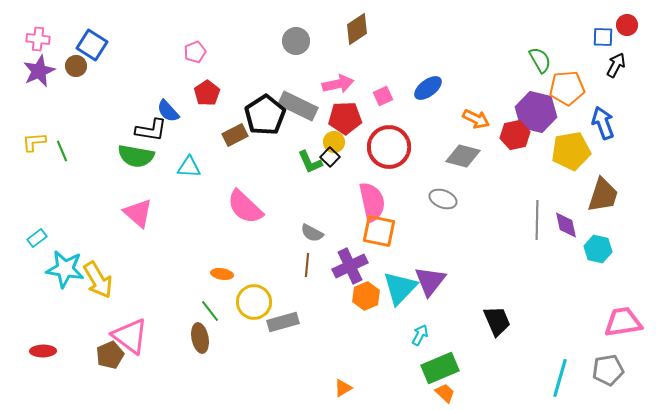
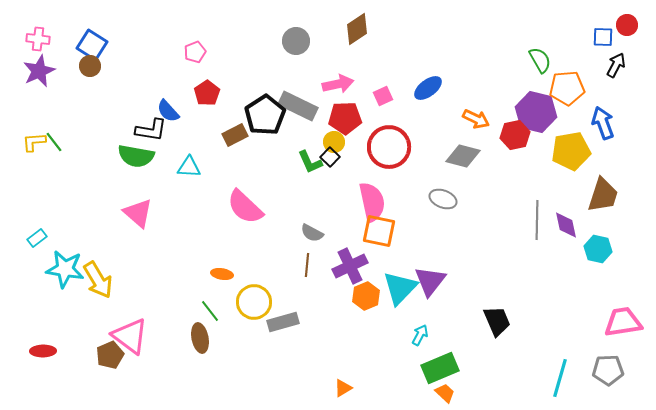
brown circle at (76, 66): moved 14 px right
green line at (62, 151): moved 8 px left, 9 px up; rotated 15 degrees counterclockwise
gray pentagon at (608, 370): rotated 8 degrees clockwise
